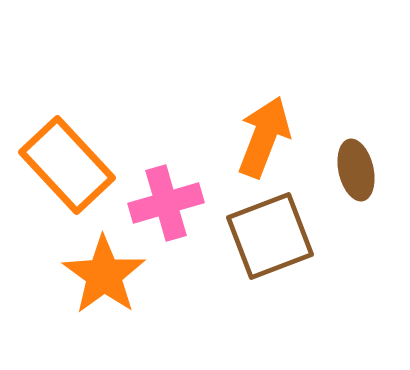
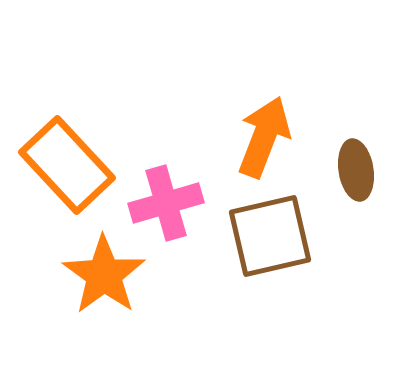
brown ellipse: rotated 4 degrees clockwise
brown square: rotated 8 degrees clockwise
